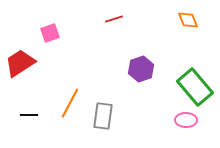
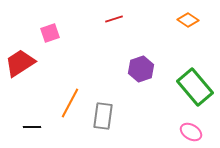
orange diamond: rotated 35 degrees counterclockwise
black line: moved 3 px right, 12 px down
pink ellipse: moved 5 px right, 12 px down; rotated 30 degrees clockwise
